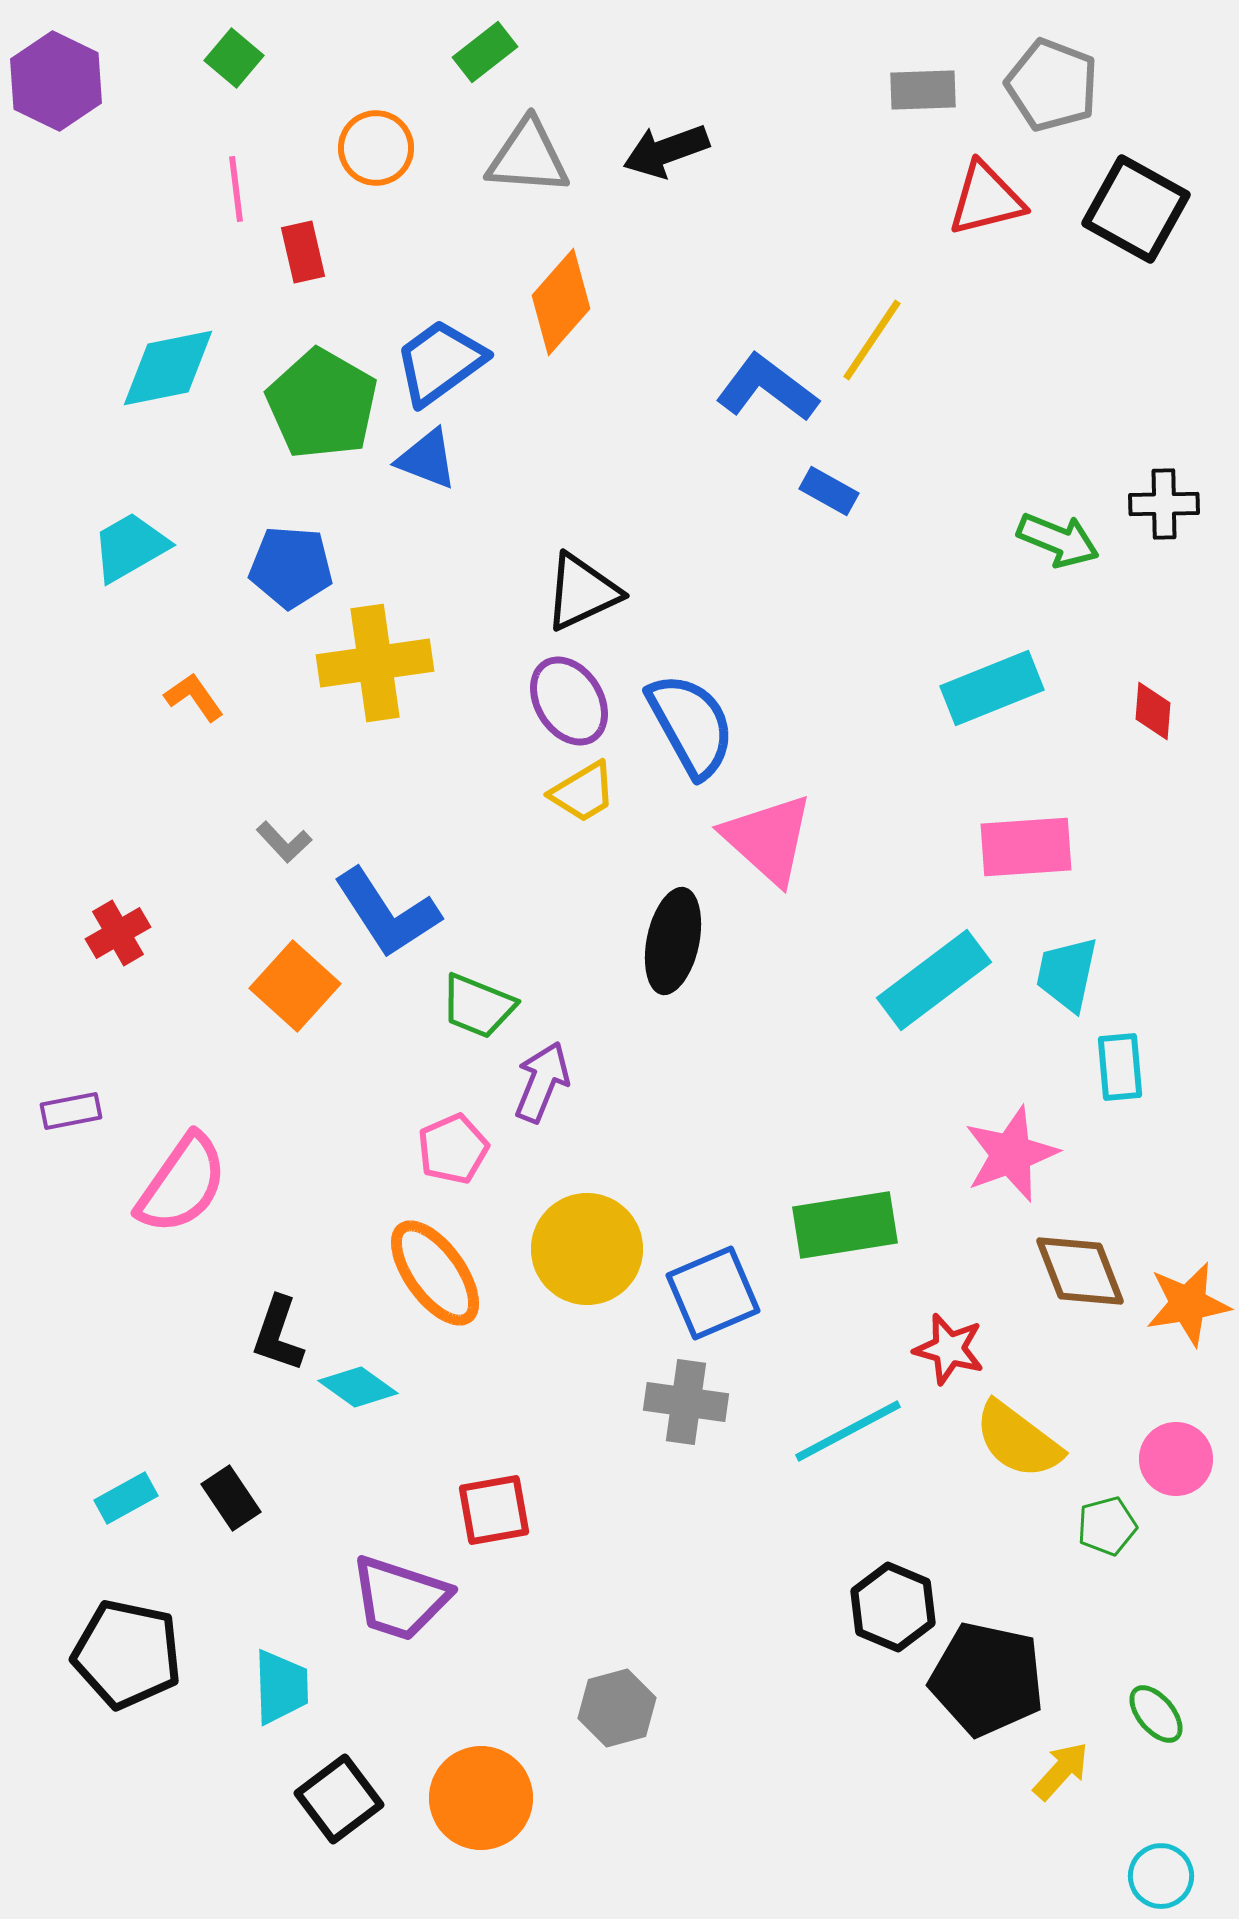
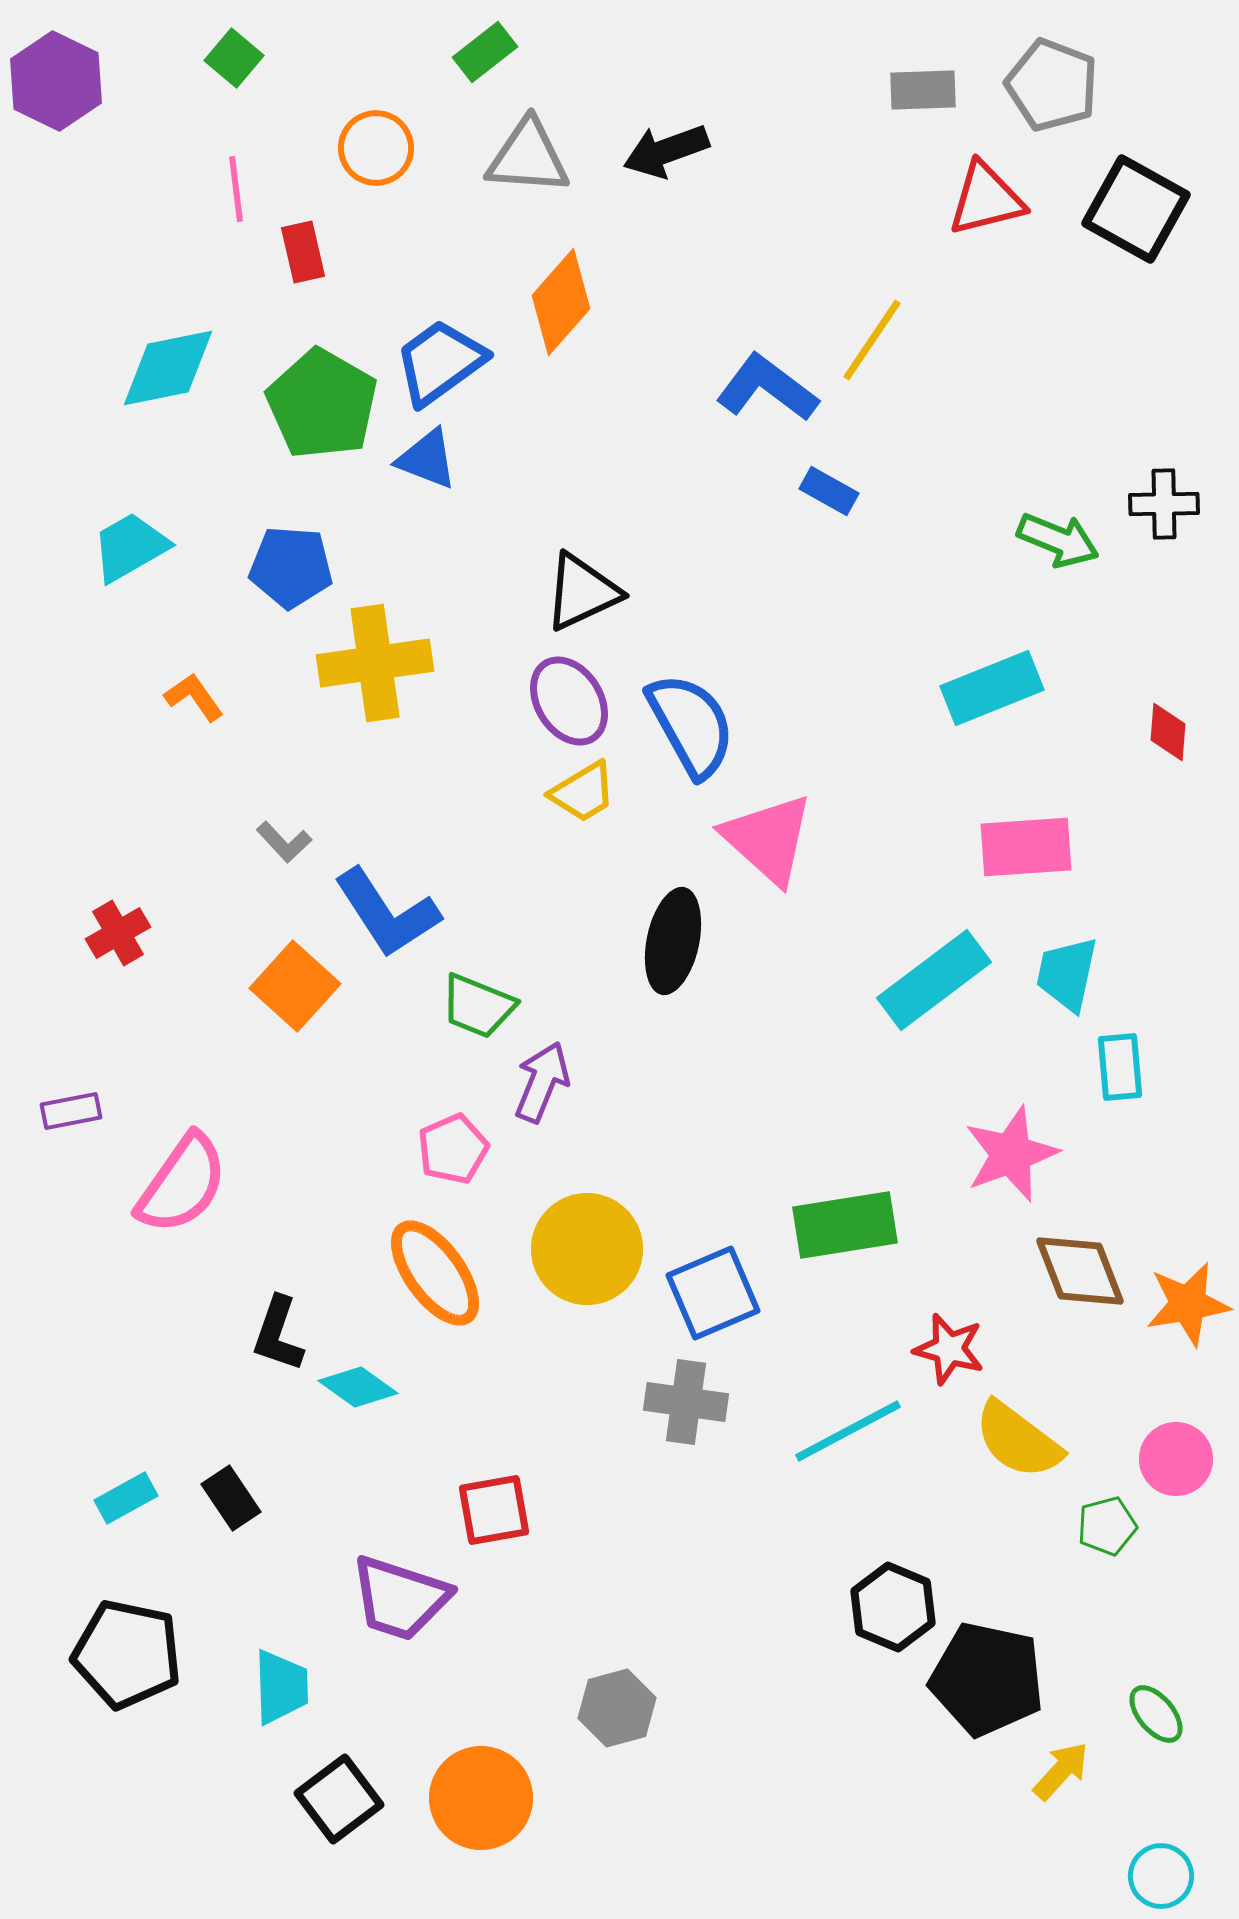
red diamond at (1153, 711): moved 15 px right, 21 px down
